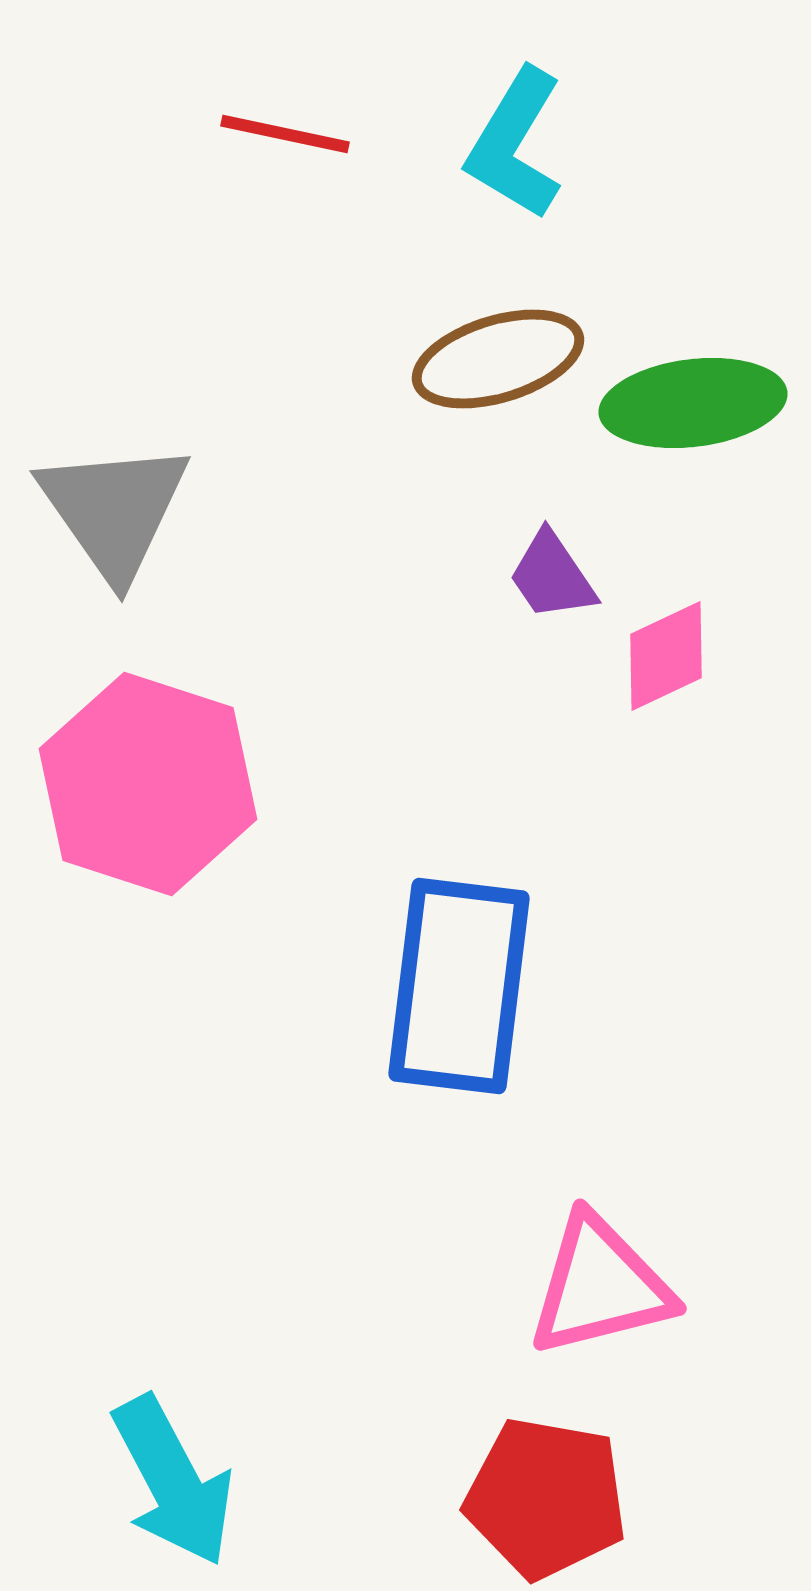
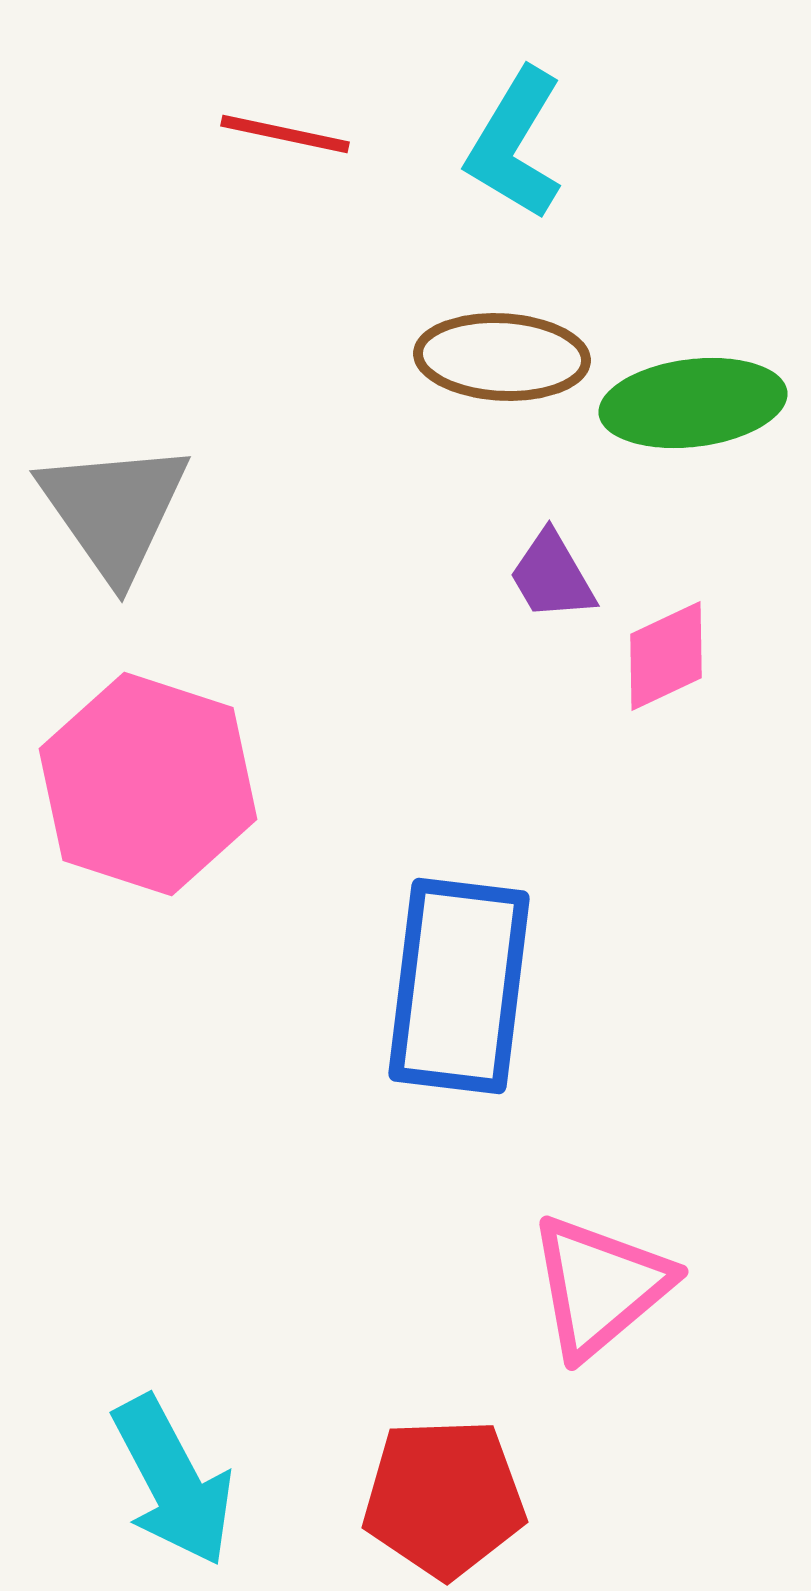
brown ellipse: moved 4 px right, 2 px up; rotated 20 degrees clockwise
purple trapezoid: rotated 4 degrees clockwise
pink triangle: rotated 26 degrees counterclockwise
red pentagon: moved 102 px left; rotated 12 degrees counterclockwise
